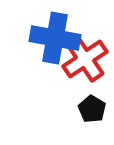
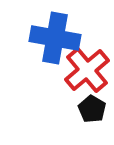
red cross: moved 2 px right, 11 px down; rotated 6 degrees counterclockwise
